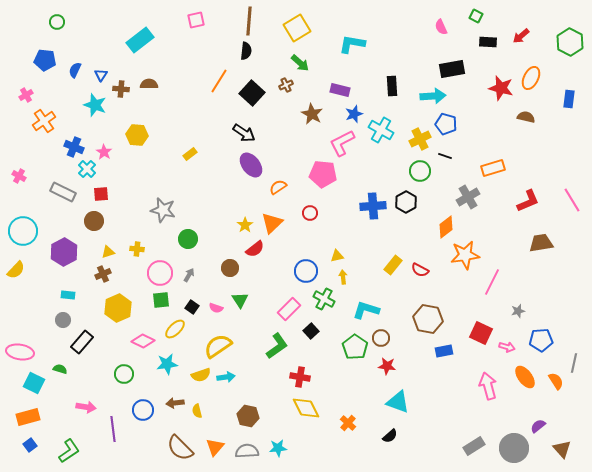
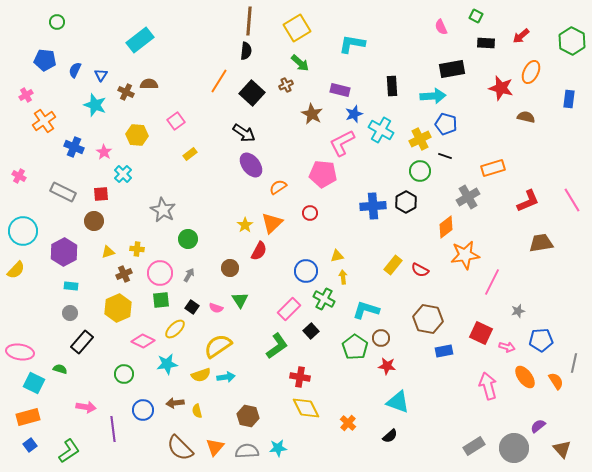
pink square at (196, 20): moved 20 px left, 101 px down; rotated 24 degrees counterclockwise
black rectangle at (488, 42): moved 2 px left, 1 px down
green hexagon at (570, 42): moved 2 px right, 1 px up
orange ellipse at (531, 78): moved 6 px up
brown cross at (121, 89): moved 5 px right, 3 px down; rotated 21 degrees clockwise
cyan cross at (87, 169): moved 36 px right, 5 px down
gray star at (163, 210): rotated 15 degrees clockwise
red semicircle at (255, 249): moved 4 px right, 2 px down; rotated 24 degrees counterclockwise
brown cross at (103, 274): moved 21 px right
cyan rectangle at (68, 295): moved 3 px right, 9 px up
gray circle at (63, 320): moved 7 px right, 7 px up
